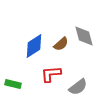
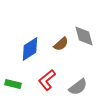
blue diamond: moved 4 px left, 3 px down
red L-shape: moved 4 px left, 6 px down; rotated 35 degrees counterclockwise
